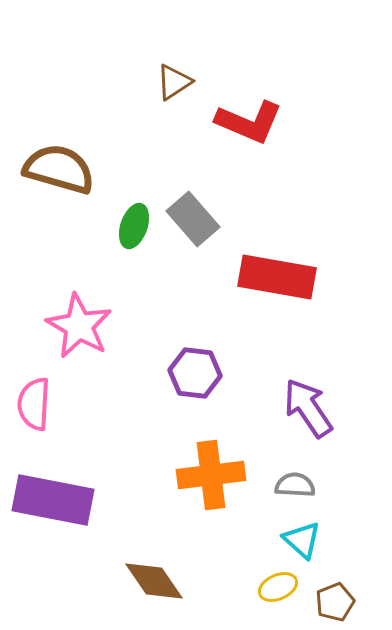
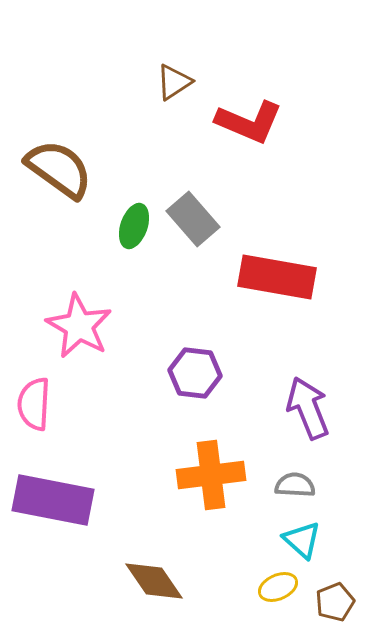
brown semicircle: rotated 20 degrees clockwise
purple arrow: rotated 12 degrees clockwise
